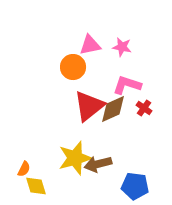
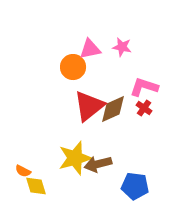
pink triangle: moved 4 px down
pink L-shape: moved 17 px right, 2 px down
orange semicircle: moved 1 px left, 2 px down; rotated 91 degrees clockwise
